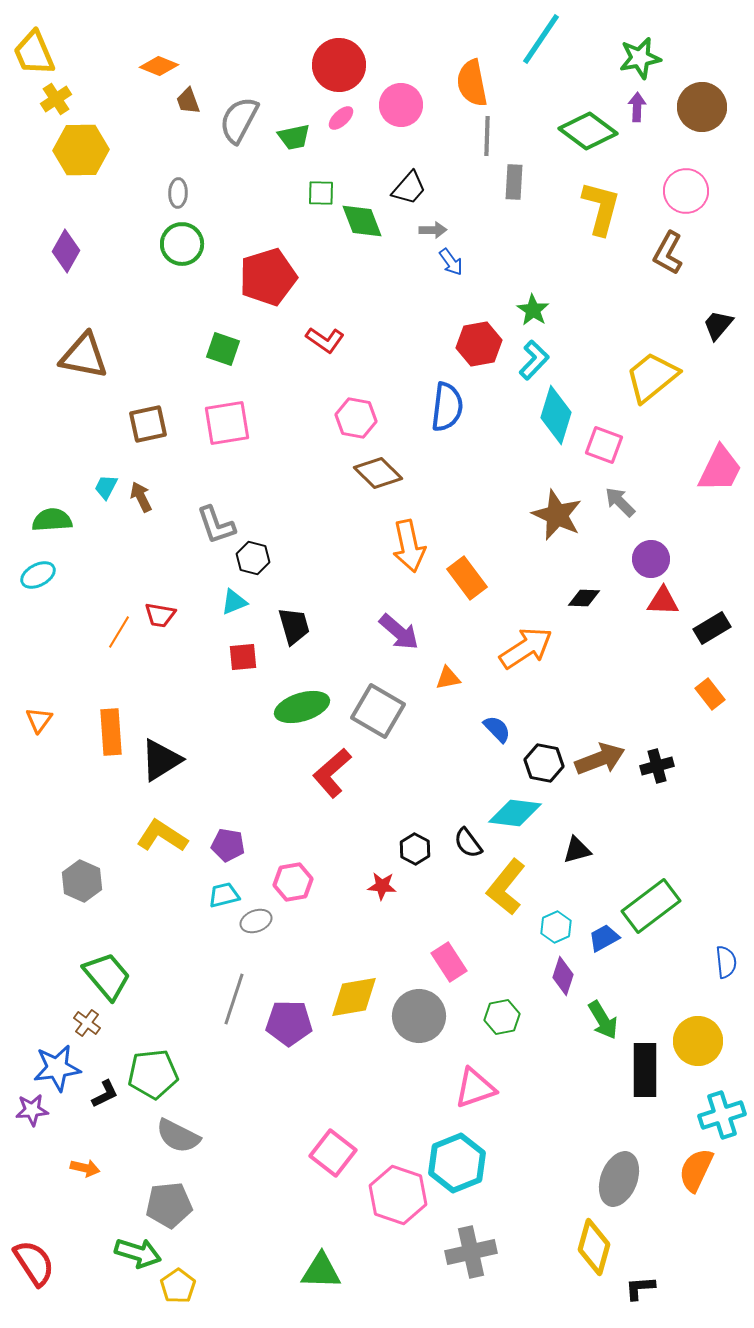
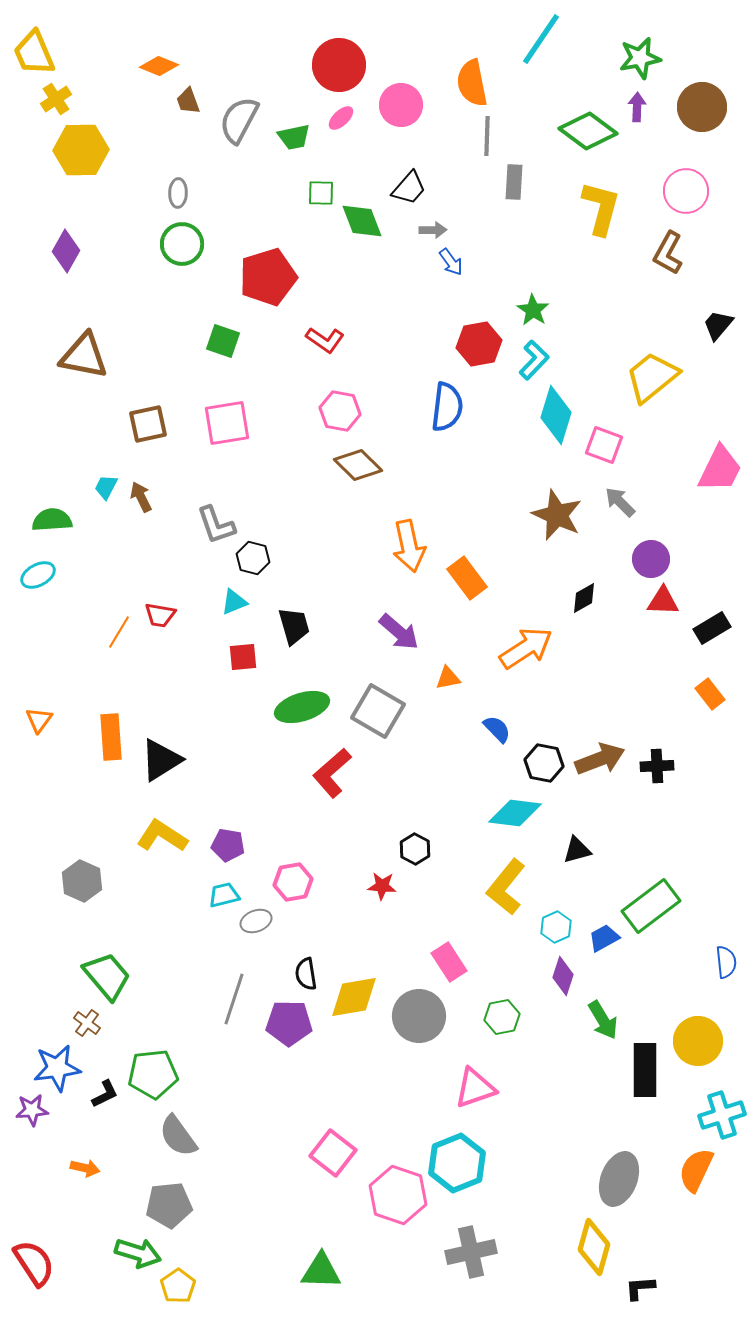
green square at (223, 349): moved 8 px up
pink hexagon at (356, 418): moved 16 px left, 7 px up
brown diamond at (378, 473): moved 20 px left, 8 px up
black diamond at (584, 598): rotated 32 degrees counterclockwise
orange rectangle at (111, 732): moved 5 px down
black cross at (657, 766): rotated 12 degrees clockwise
black semicircle at (468, 843): moved 162 px left, 131 px down; rotated 28 degrees clockwise
gray semicircle at (178, 1136): rotated 27 degrees clockwise
